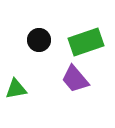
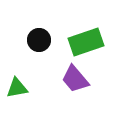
green triangle: moved 1 px right, 1 px up
